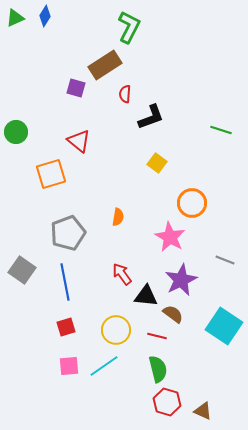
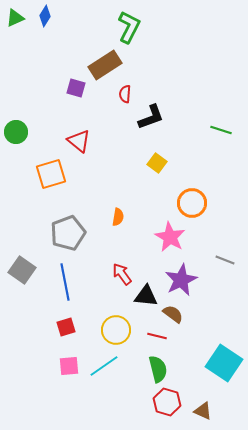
cyan square: moved 37 px down
